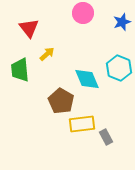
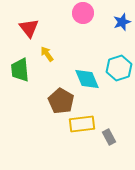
yellow arrow: rotated 84 degrees counterclockwise
cyan hexagon: rotated 20 degrees clockwise
gray rectangle: moved 3 px right
